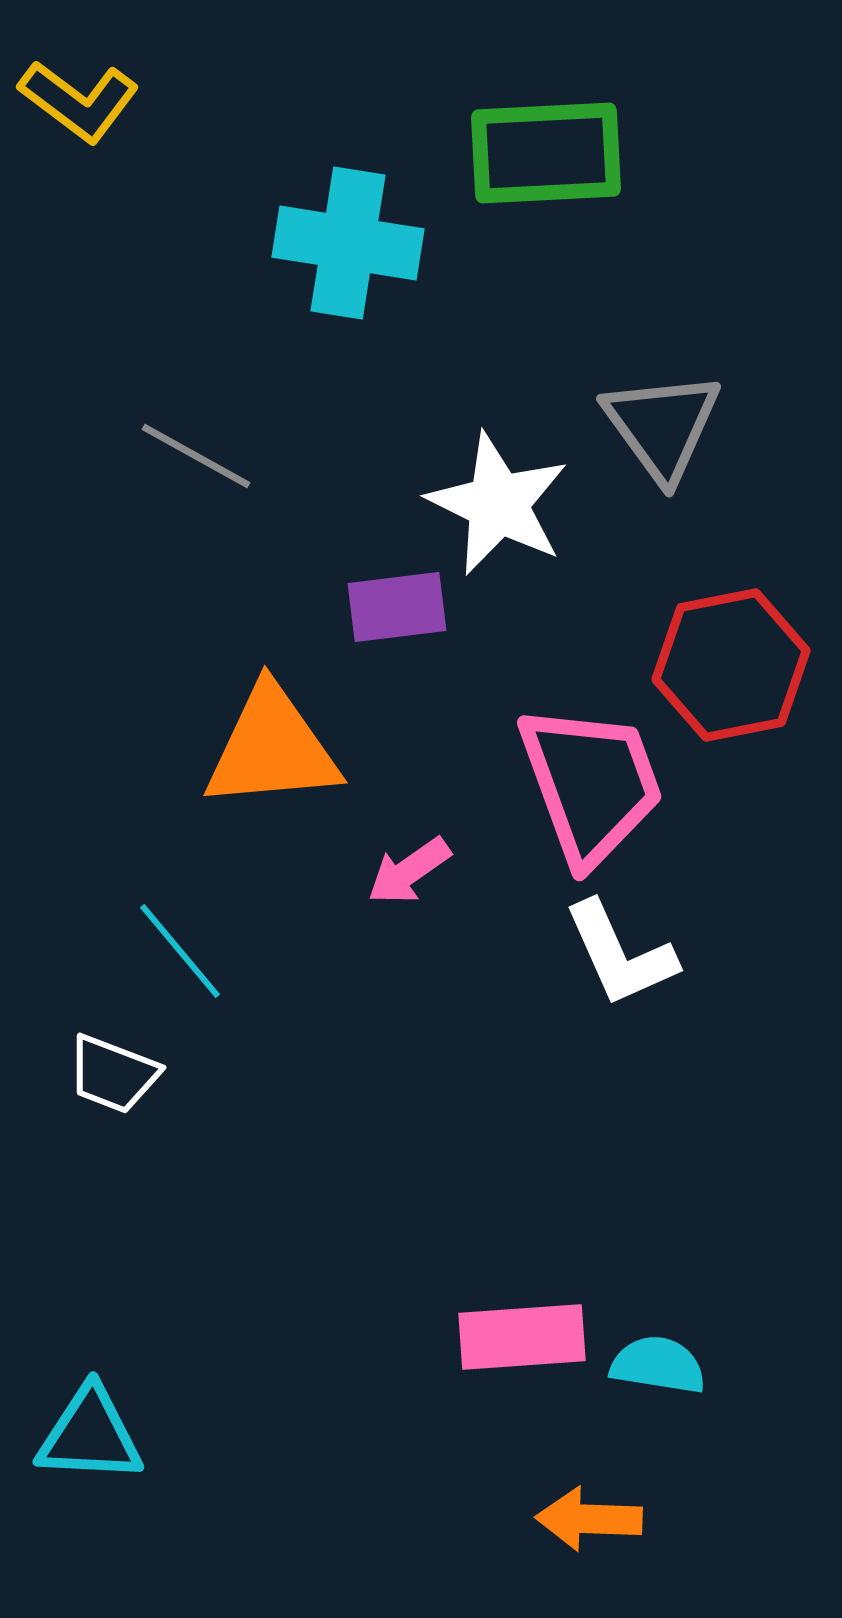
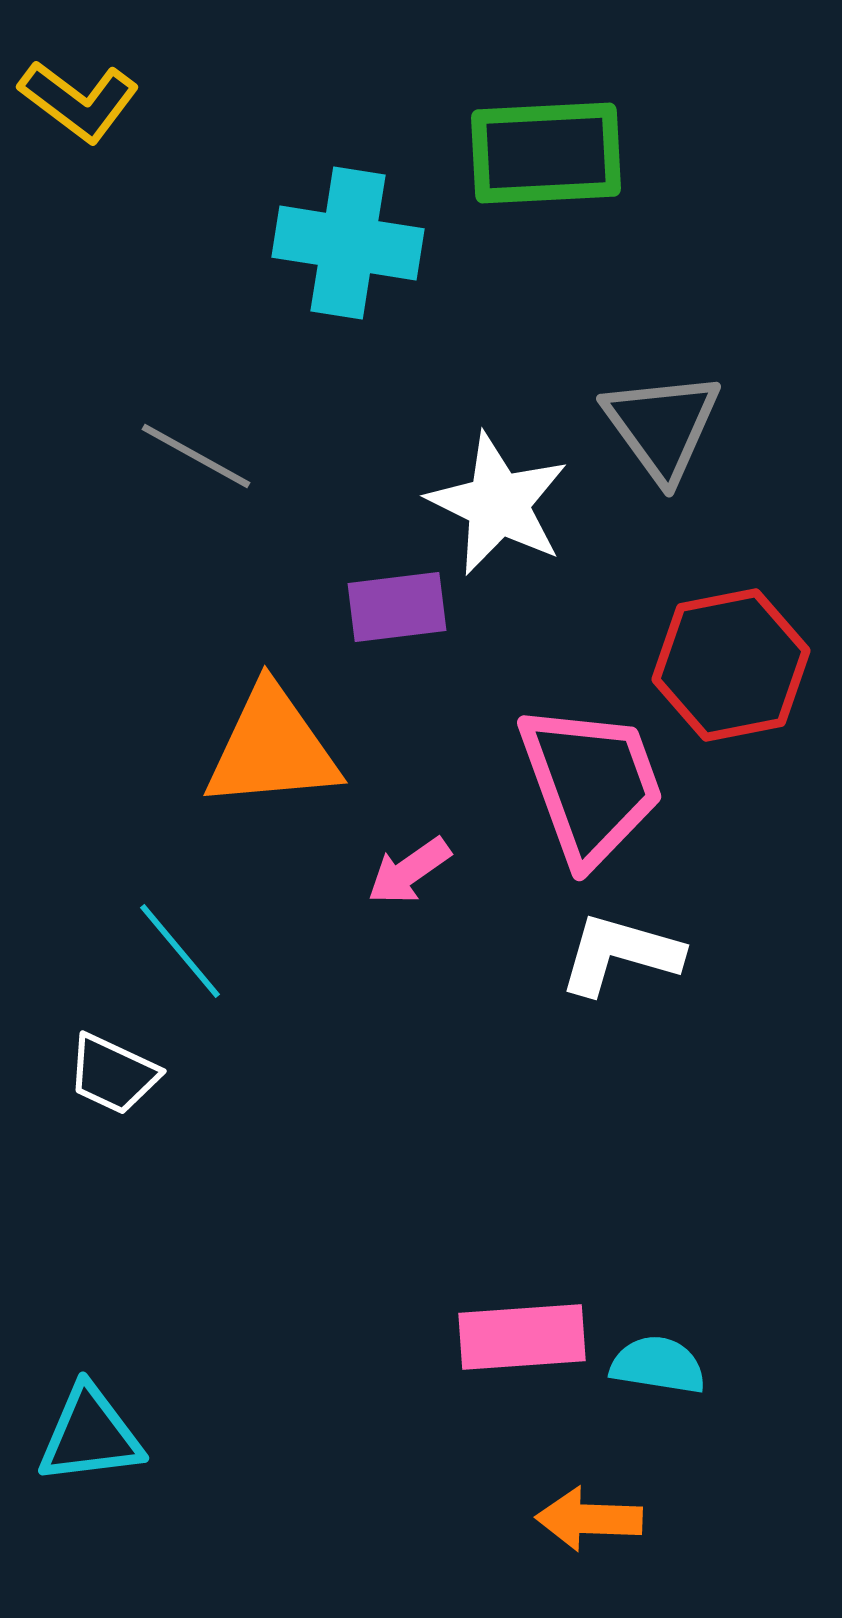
white L-shape: rotated 130 degrees clockwise
white trapezoid: rotated 4 degrees clockwise
cyan triangle: rotated 10 degrees counterclockwise
